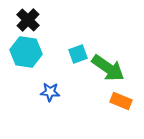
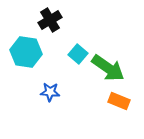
black cross: moved 22 px right; rotated 15 degrees clockwise
cyan square: rotated 30 degrees counterclockwise
orange rectangle: moved 2 px left
